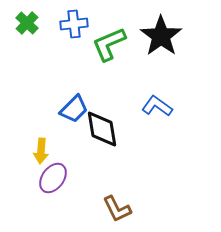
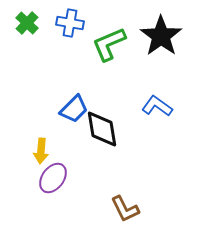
blue cross: moved 4 px left, 1 px up; rotated 16 degrees clockwise
brown L-shape: moved 8 px right
